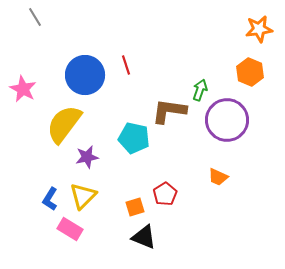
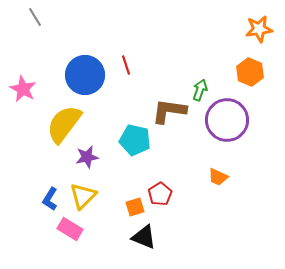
cyan pentagon: moved 1 px right, 2 px down
red pentagon: moved 5 px left
